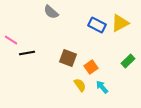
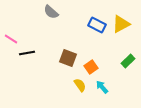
yellow triangle: moved 1 px right, 1 px down
pink line: moved 1 px up
